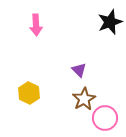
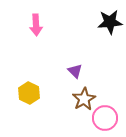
black star: rotated 15 degrees clockwise
purple triangle: moved 4 px left, 1 px down
